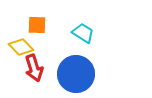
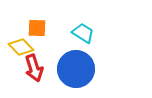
orange square: moved 3 px down
blue circle: moved 5 px up
